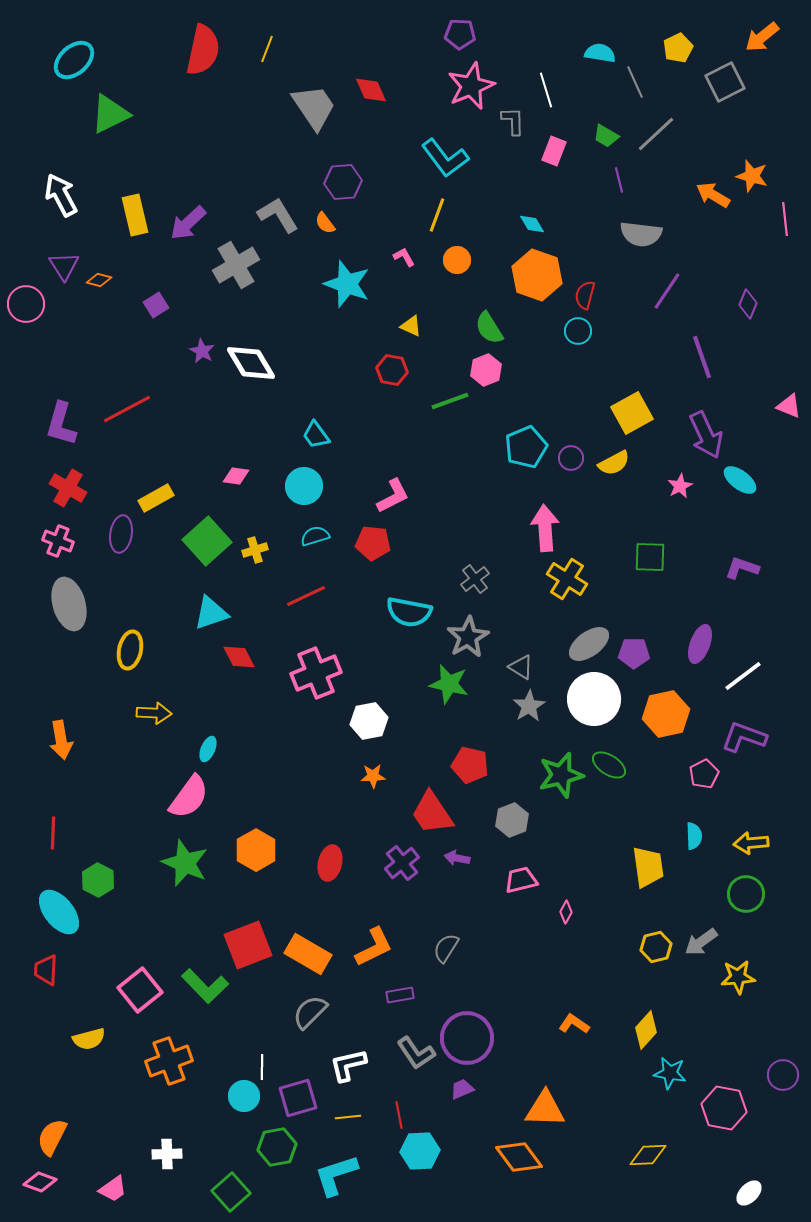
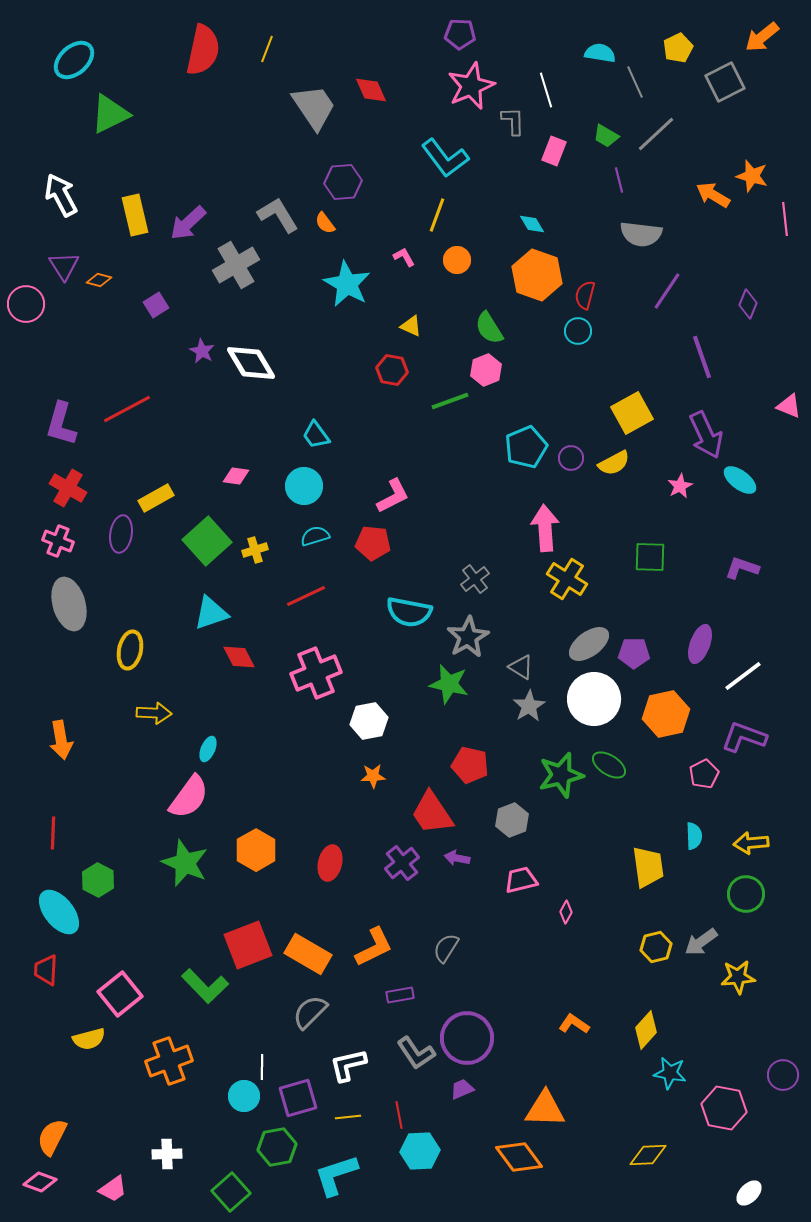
cyan star at (347, 284): rotated 9 degrees clockwise
pink square at (140, 990): moved 20 px left, 4 px down
